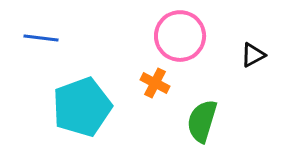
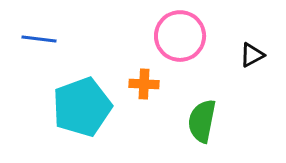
blue line: moved 2 px left, 1 px down
black triangle: moved 1 px left
orange cross: moved 11 px left, 1 px down; rotated 24 degrees counterclockwise
green semicircle: rotated 6 degrees counterclockwise
